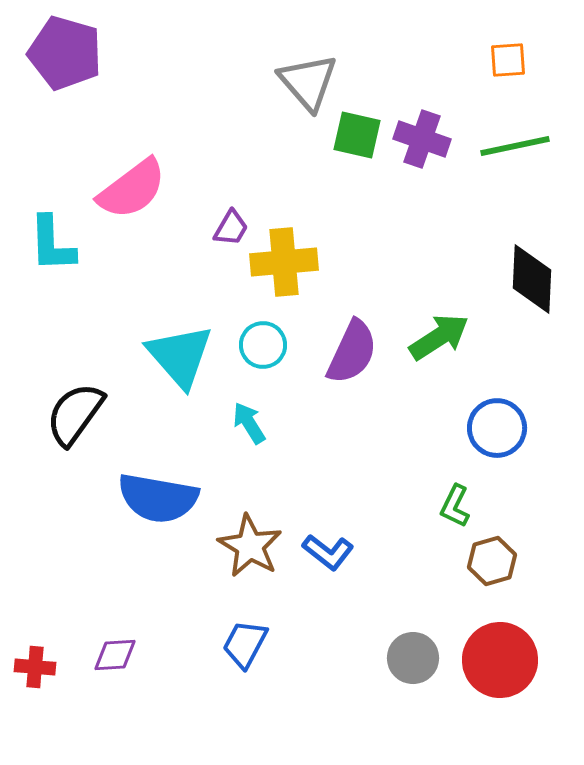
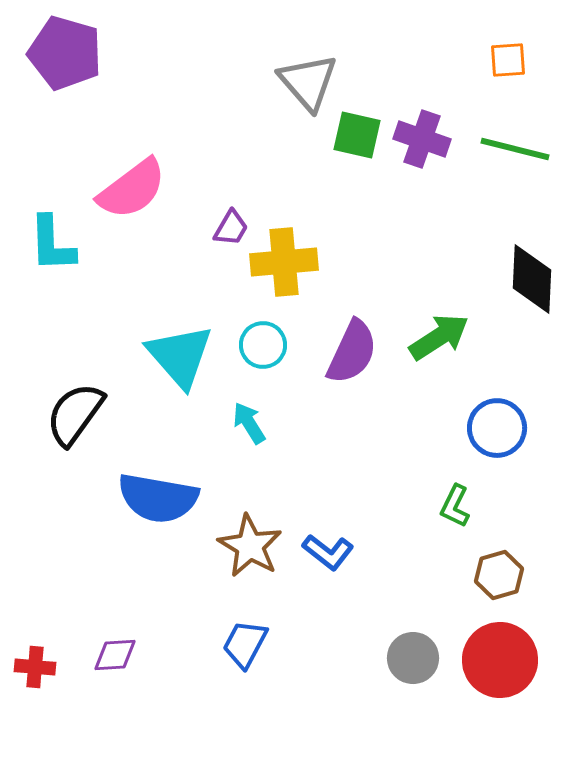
green line: moved 3 px down; rotated 26 degrees clockwise
brown hexagon: moved 7 px right, 14 px down
